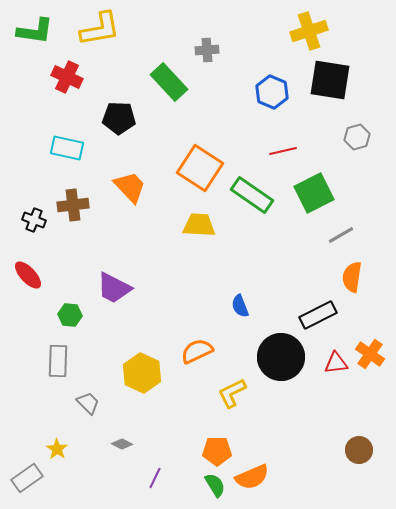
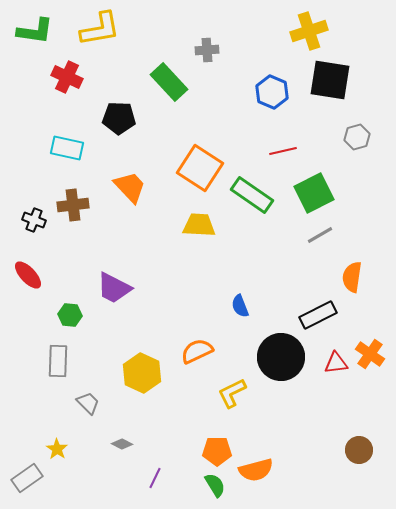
gray line at (341, 235): moved 21 px left
orange semicircle at (252, 477): moved 4 px right, 7 px up; rotated 8 degrees clockwise
